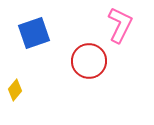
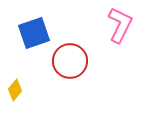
red circle: moved 19 px left
